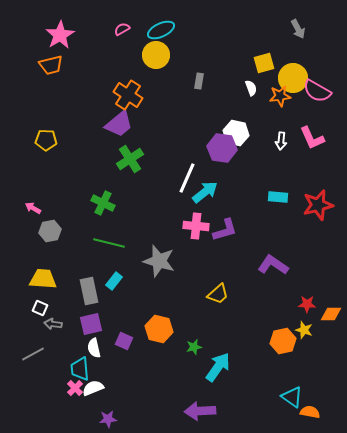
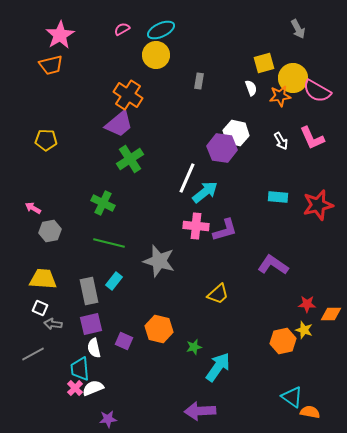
white arrow at (281, 141): rotated 36 degrees counterclockwise
